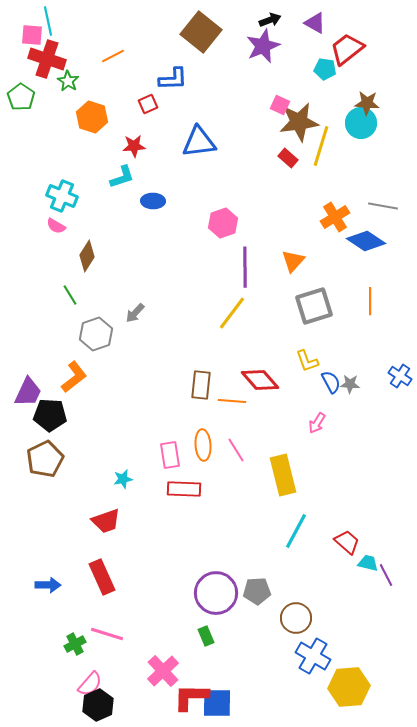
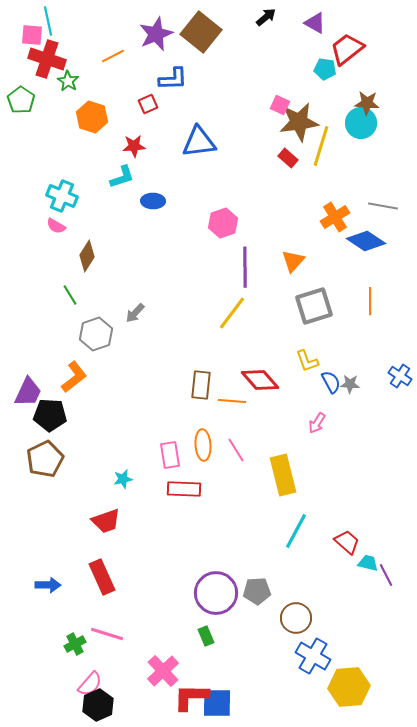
black arrow at (270, 20): moved 4 px left, 3 px up; rotated 20 degrees counterclockwise
purple star at (263, 46): moved 107 px left, 12 px up
green pentagon at (21, 97): moved 3 px down
